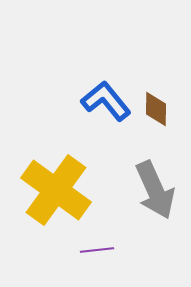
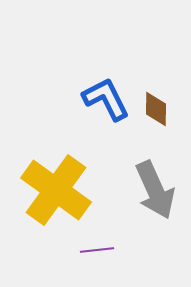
blue L-shape: moved 2 px up; rotated 12 degrees clockwise
